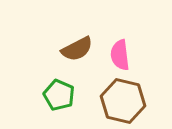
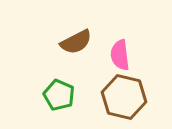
brown semicircle: moved 1 px left, 7 px up
brown hexagon: moved 1 px right, 4 px up
